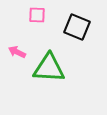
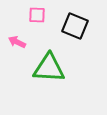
black square: moved 2 px left, 1 px up
pink arrow: moved 10 px up
